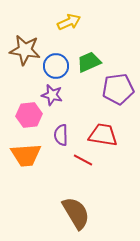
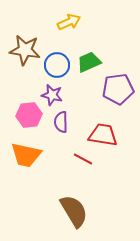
blue circle: moved 1 px right, 1 px up
purple semicircle: moved 13 px up
orange trapezoid: rotated 16 degrees clockwise
red line: moved 1 px up
brown semicircle: moved 2 px left, 2 px up
